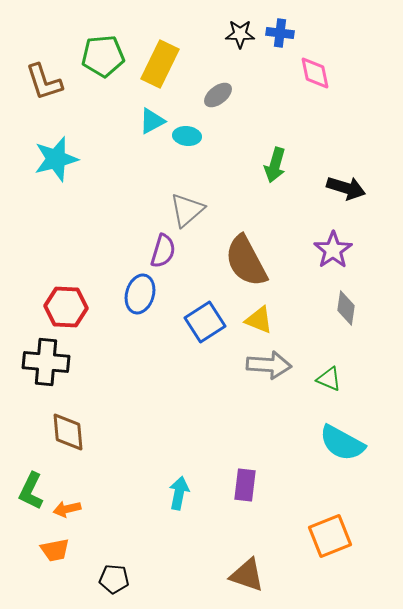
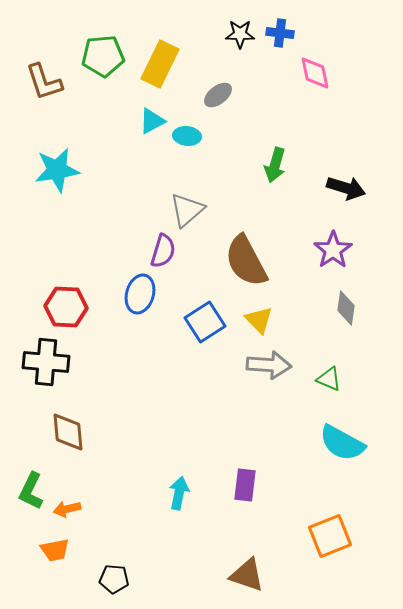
cyan star: moved 1 px right, 11 px down; rotated 6 degrees clockwise
yellow triangle: rotated 24 degrees clockwise
